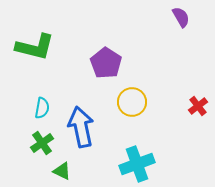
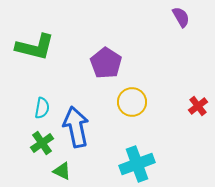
blue arrow: moved 5 px left
